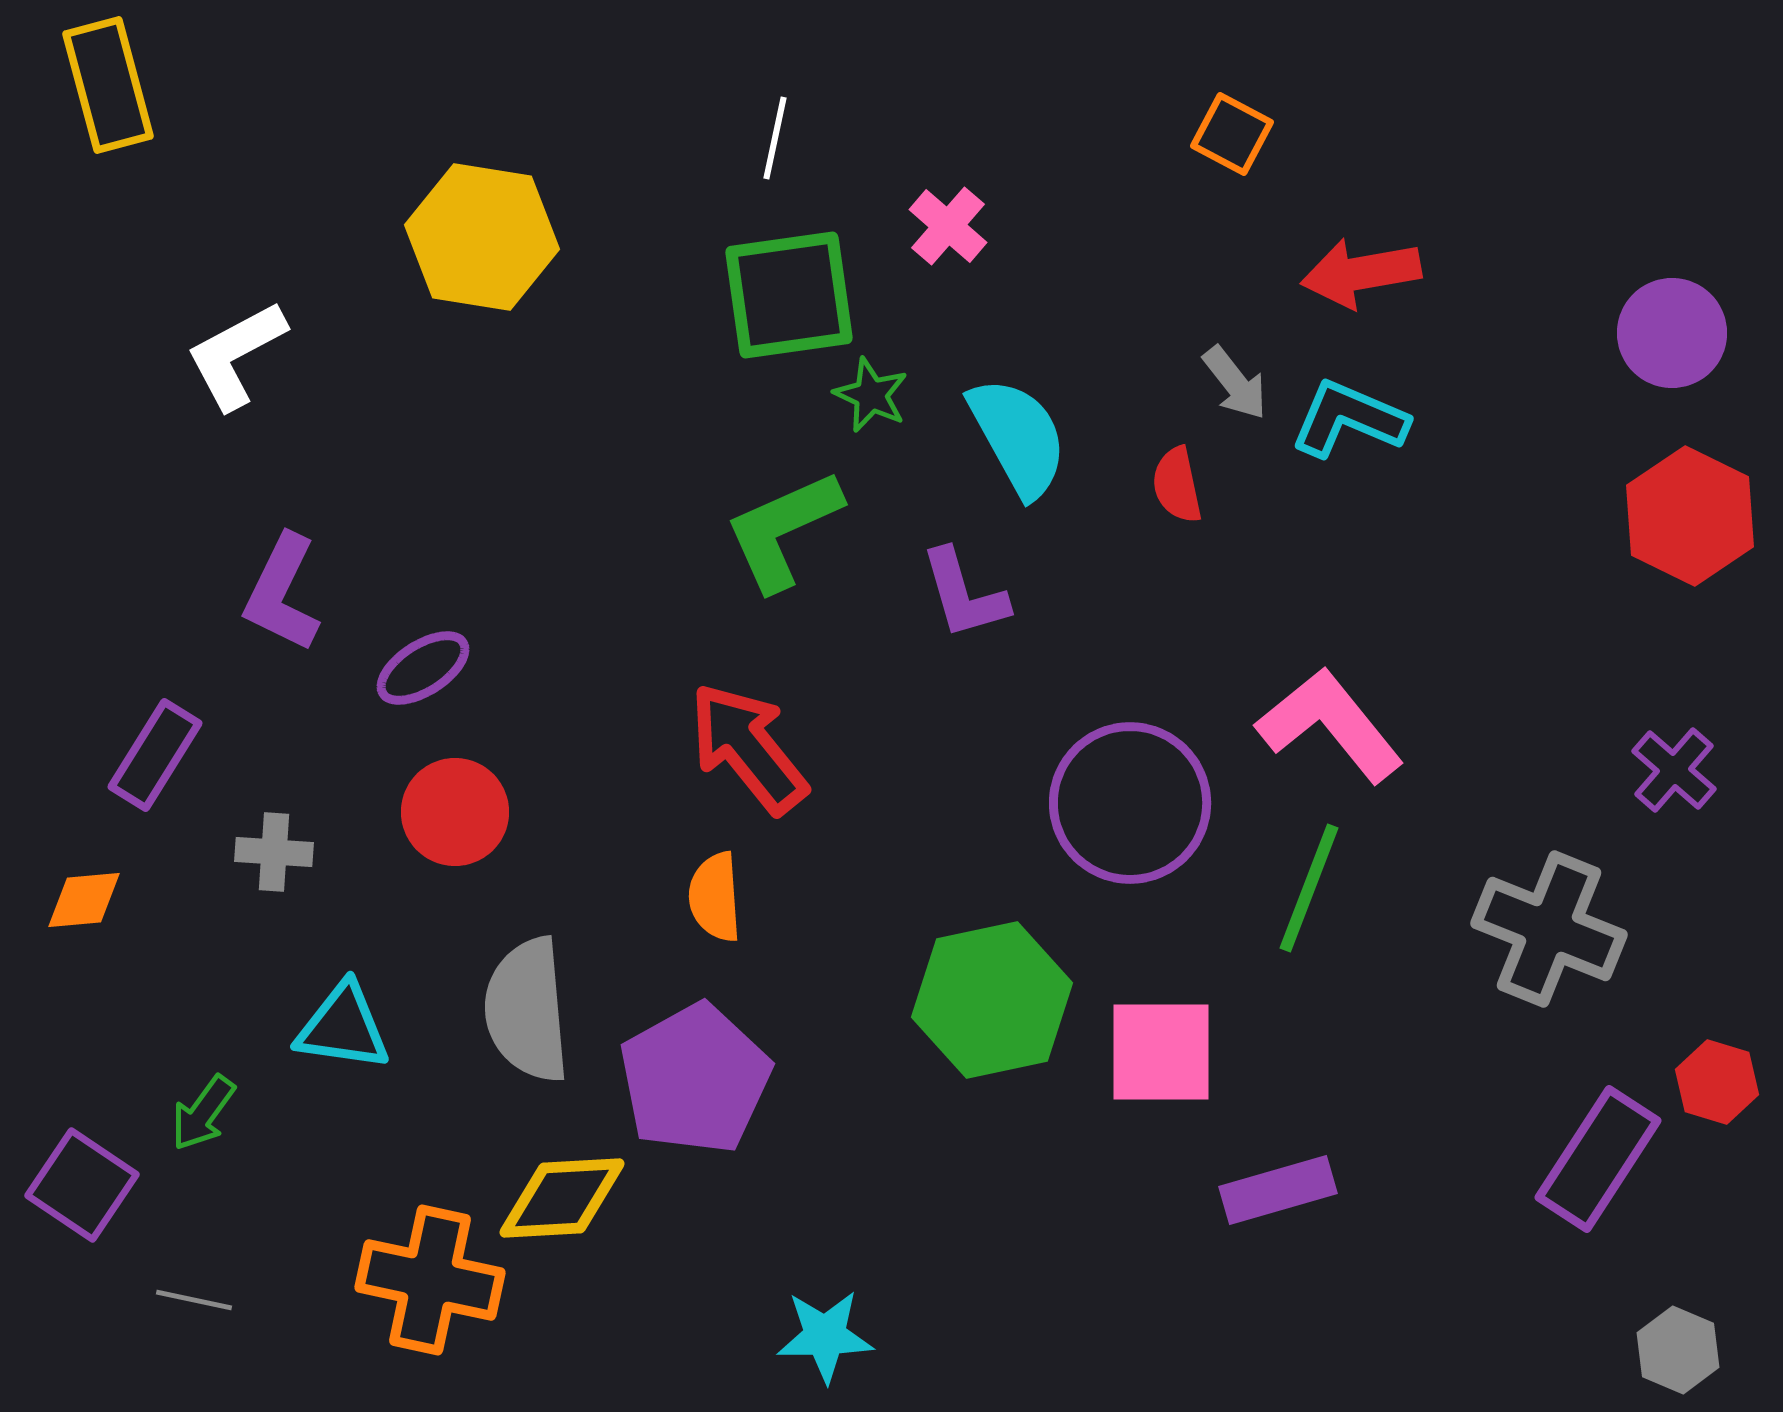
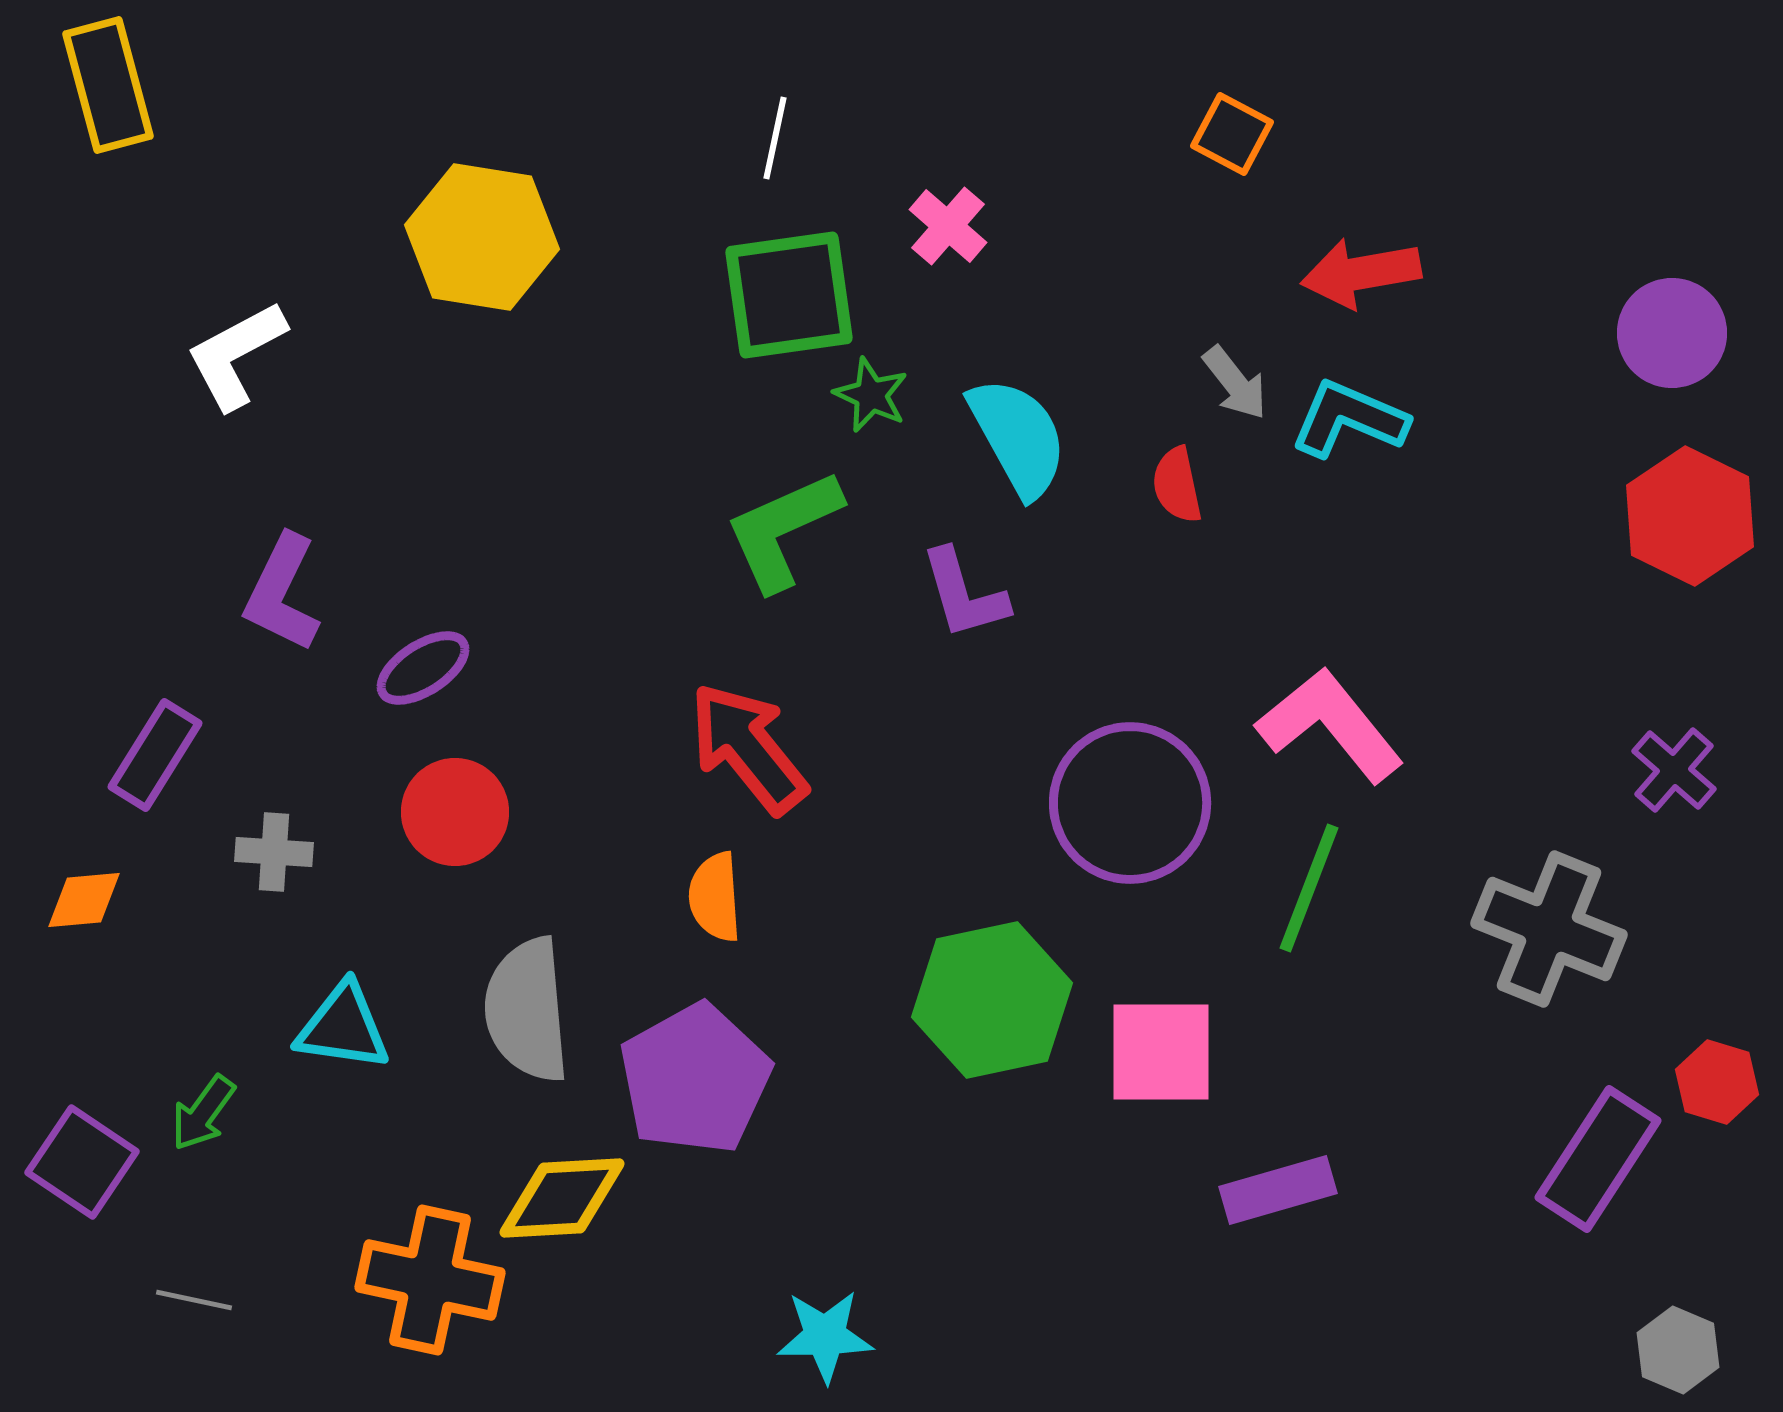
purple square at (82, 1185): moved 23 px up
